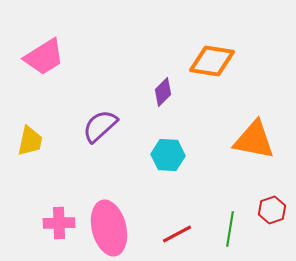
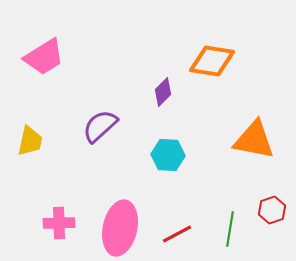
pink ellipse: moved 11 px right; rotated 26 degrees clockwise
